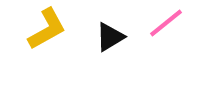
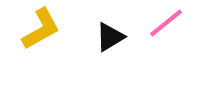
yellow L-shape: moved 6 px left
